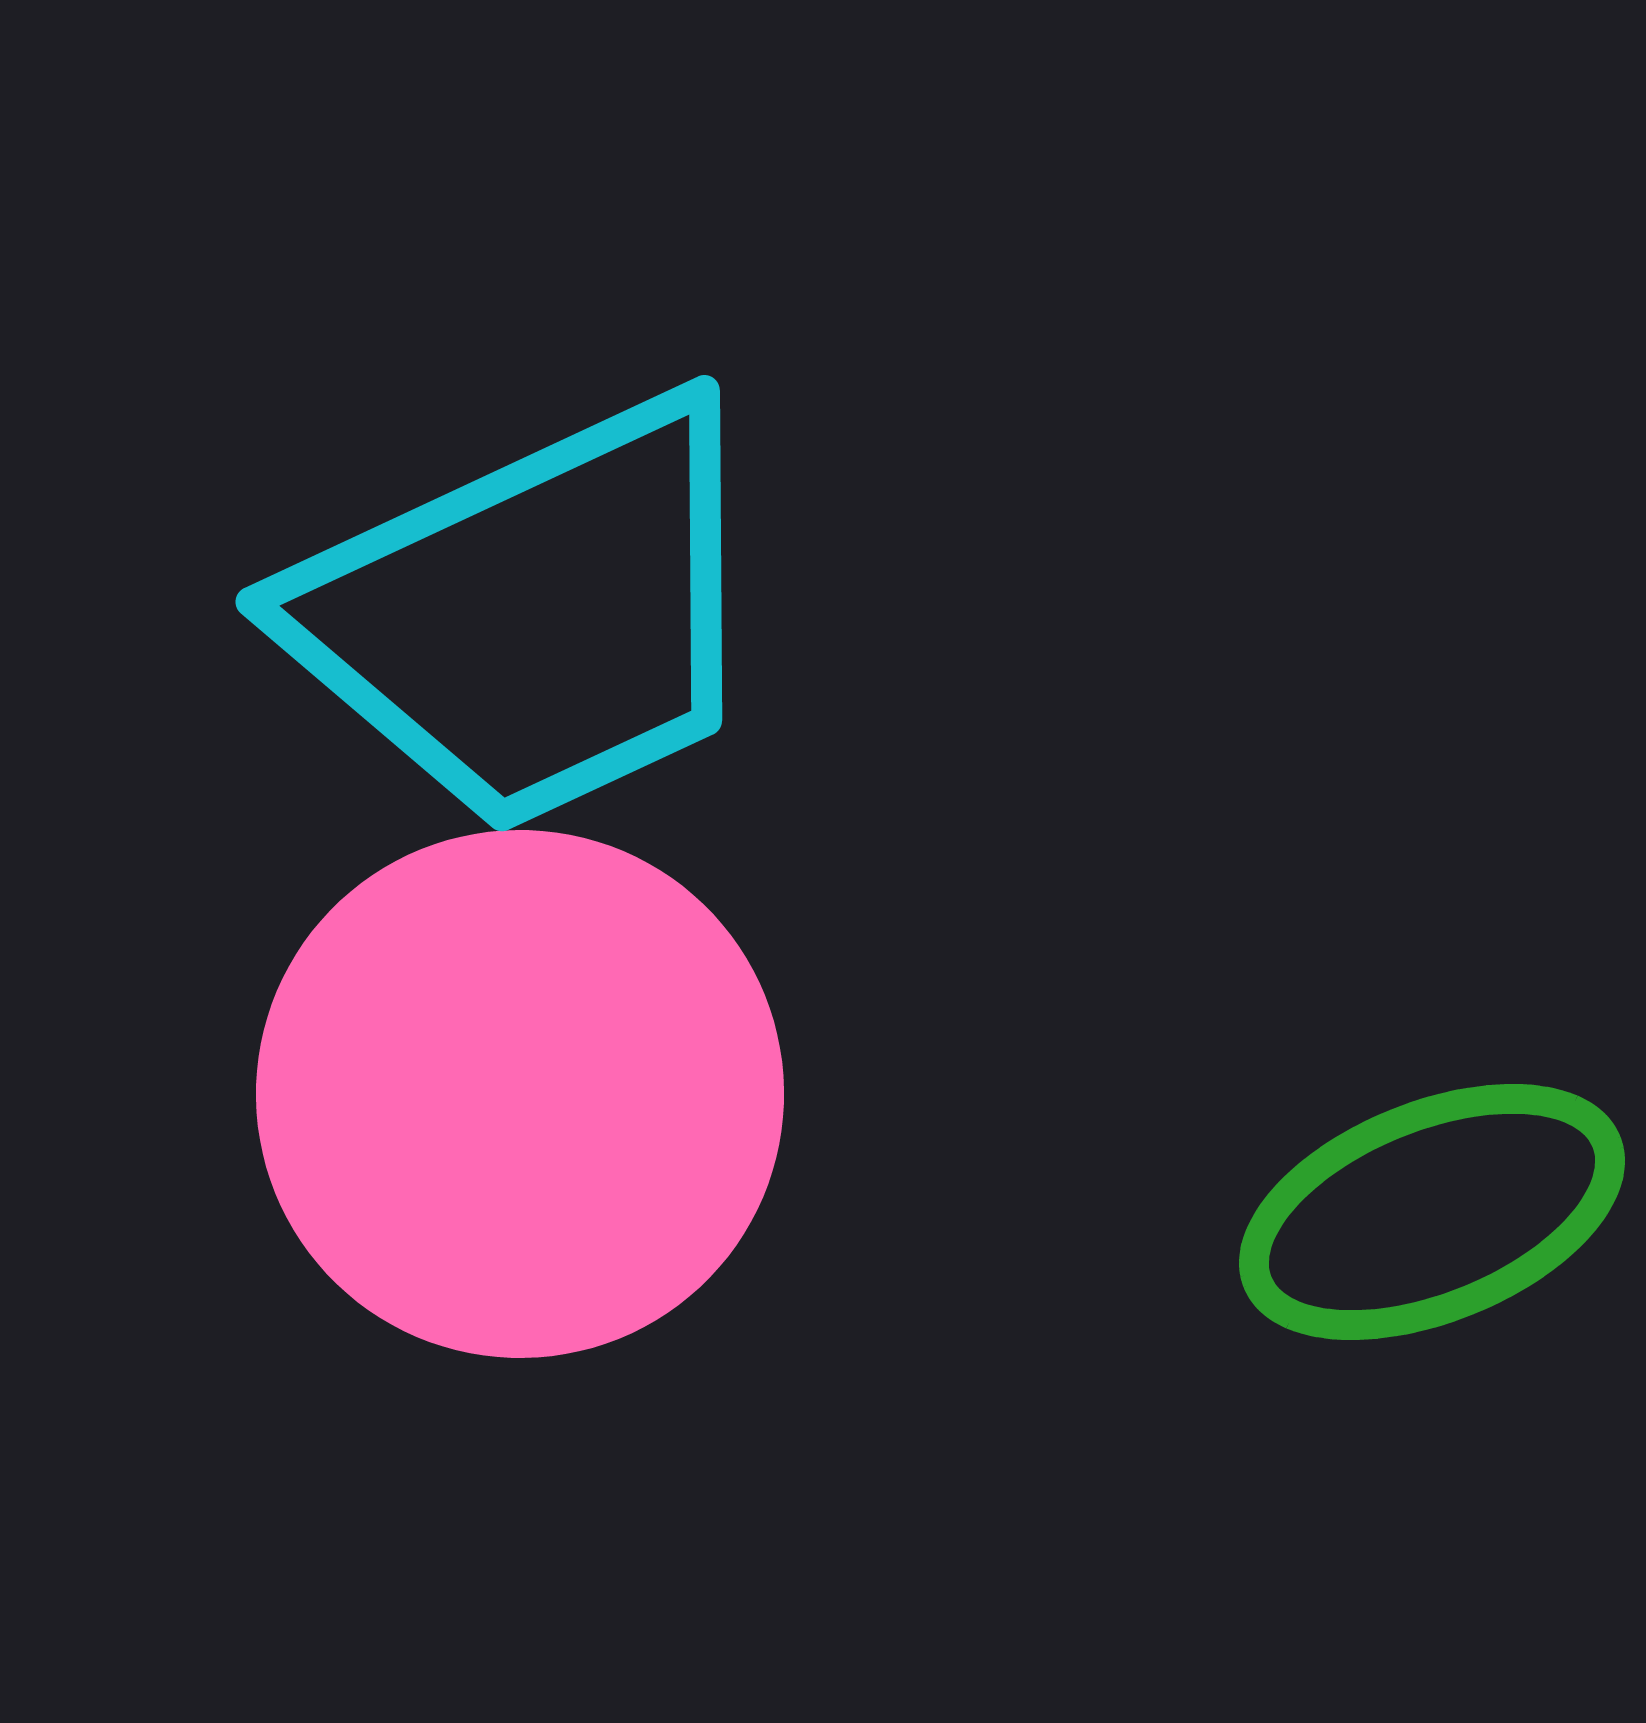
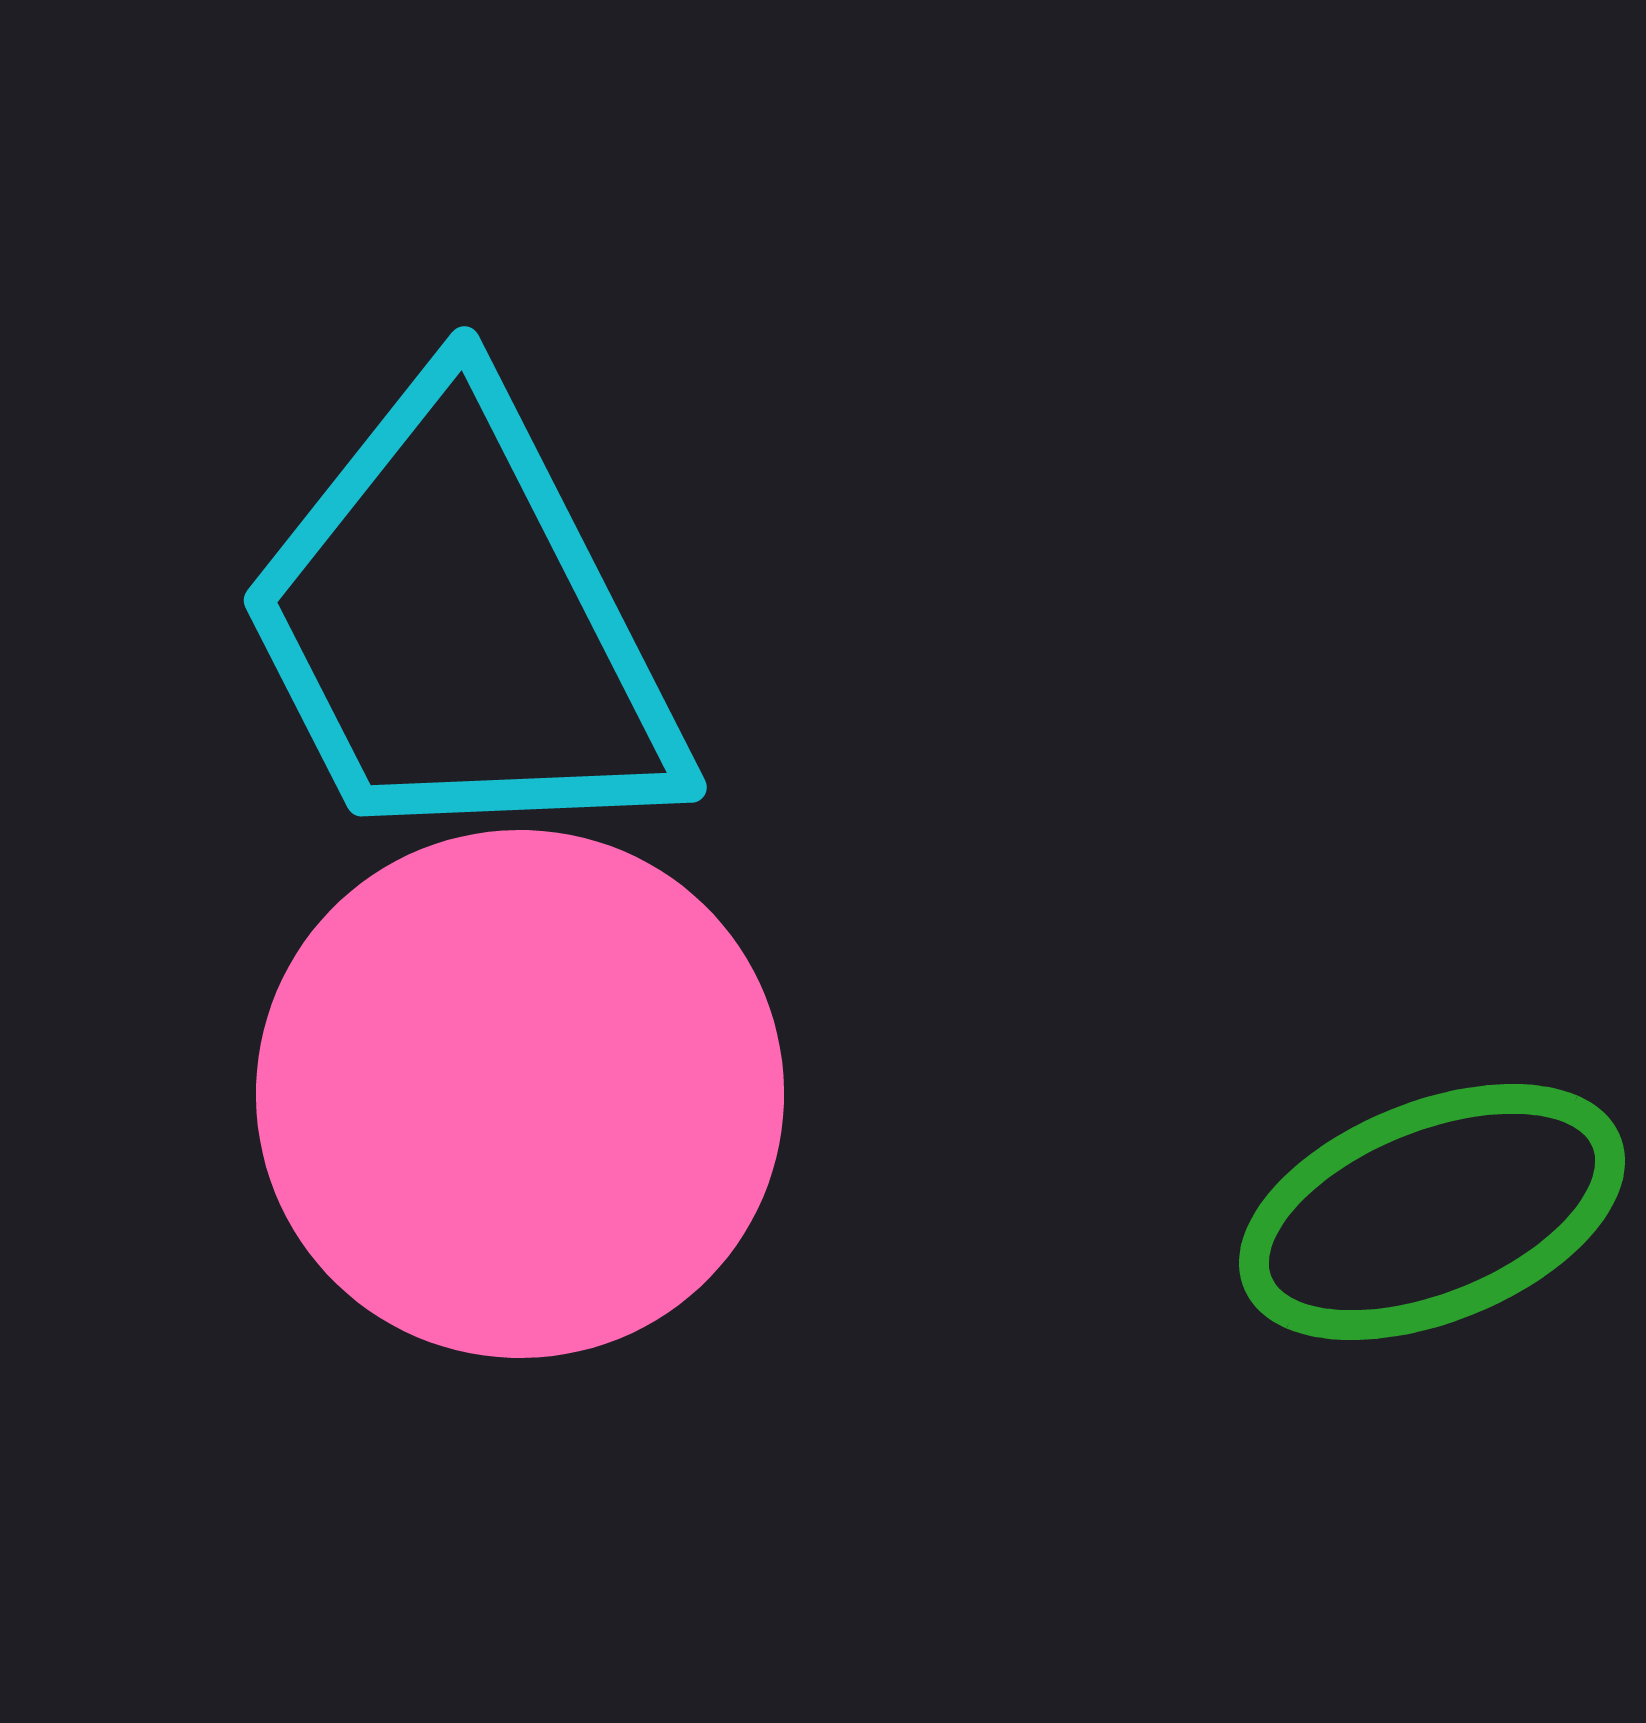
cyan trapezoid: moved 72 px left, 9 px down; rotated 88 degrees clockwise
